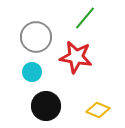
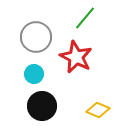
red star: rotated 16 degrees clockwise
cyan circle: moved 2 px right, 2 px down
black circle: moved 4 px left
